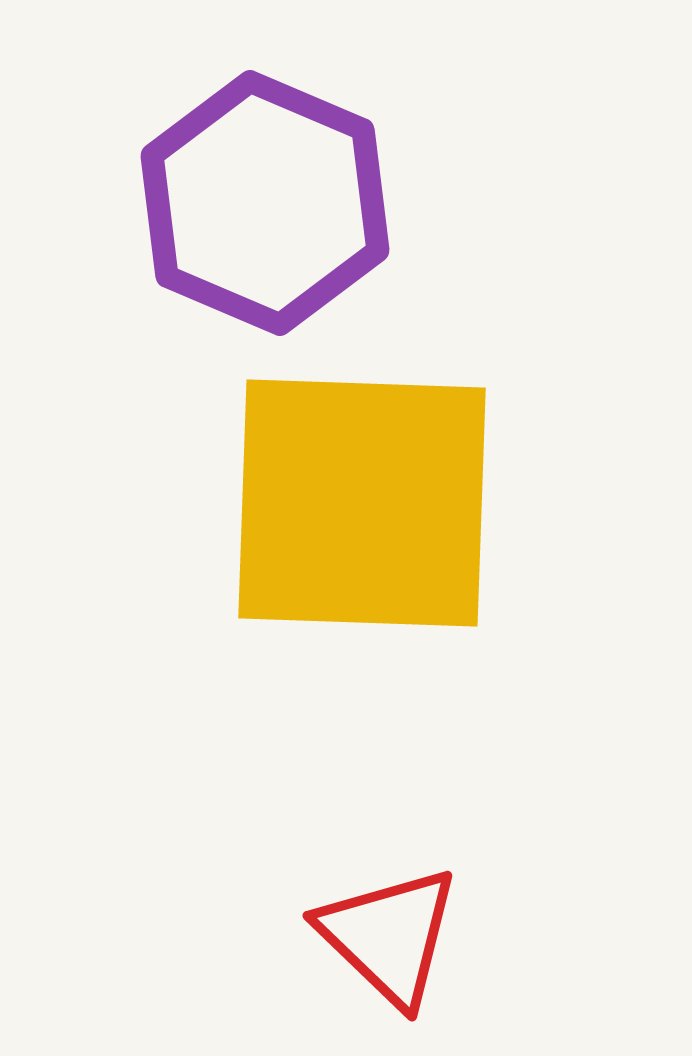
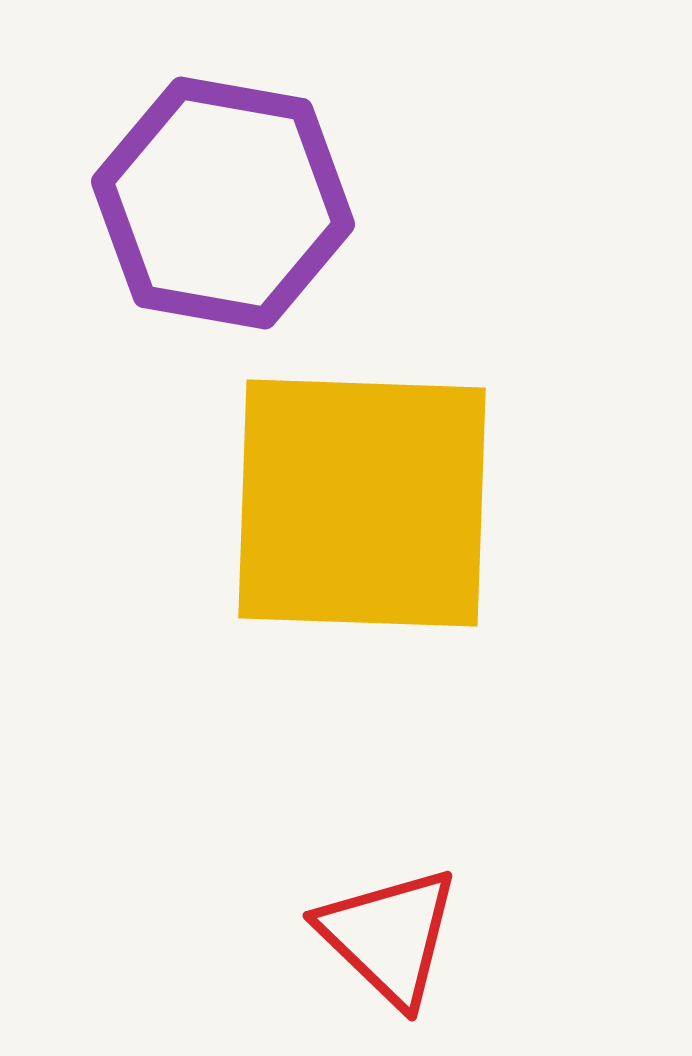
purple hexagon: moved 42 px left; rotated 13 degrees counterclockwise
